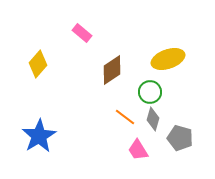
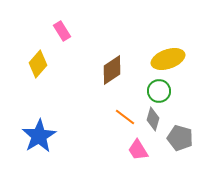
pink rectangle: moved 20 px left, 2 px up; rotated 18 degrees clockwise
green circle: moved 9 px right, 1 px up
